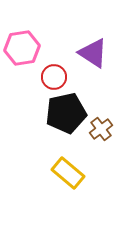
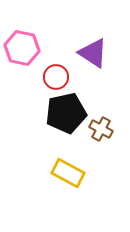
pink hexagon: rotated 20 degrees clockwise
red circle: moved 2 px right
brown cross: rotated 25 degrees counterclockwise
yellow rectangle: rotated 12 degrees counterclockwise
